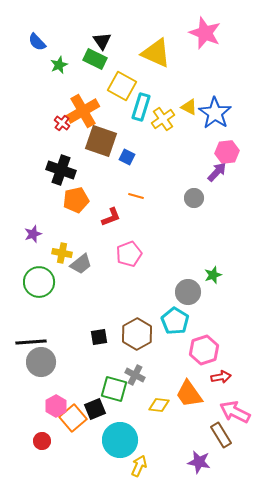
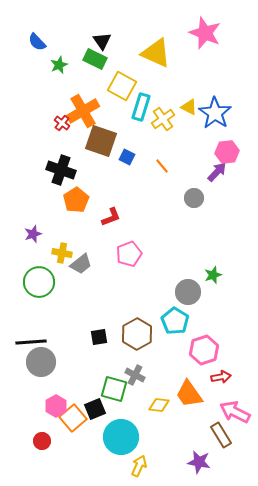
orange line at (136, 196): moved 26 px right, 30 px up; rotated 35 degrees clockwise
orange pentagon at (76, 200): rotated 20 degrees counterclockwise
cyan circle at (120, 440): moved 1 px right, 3 px up
